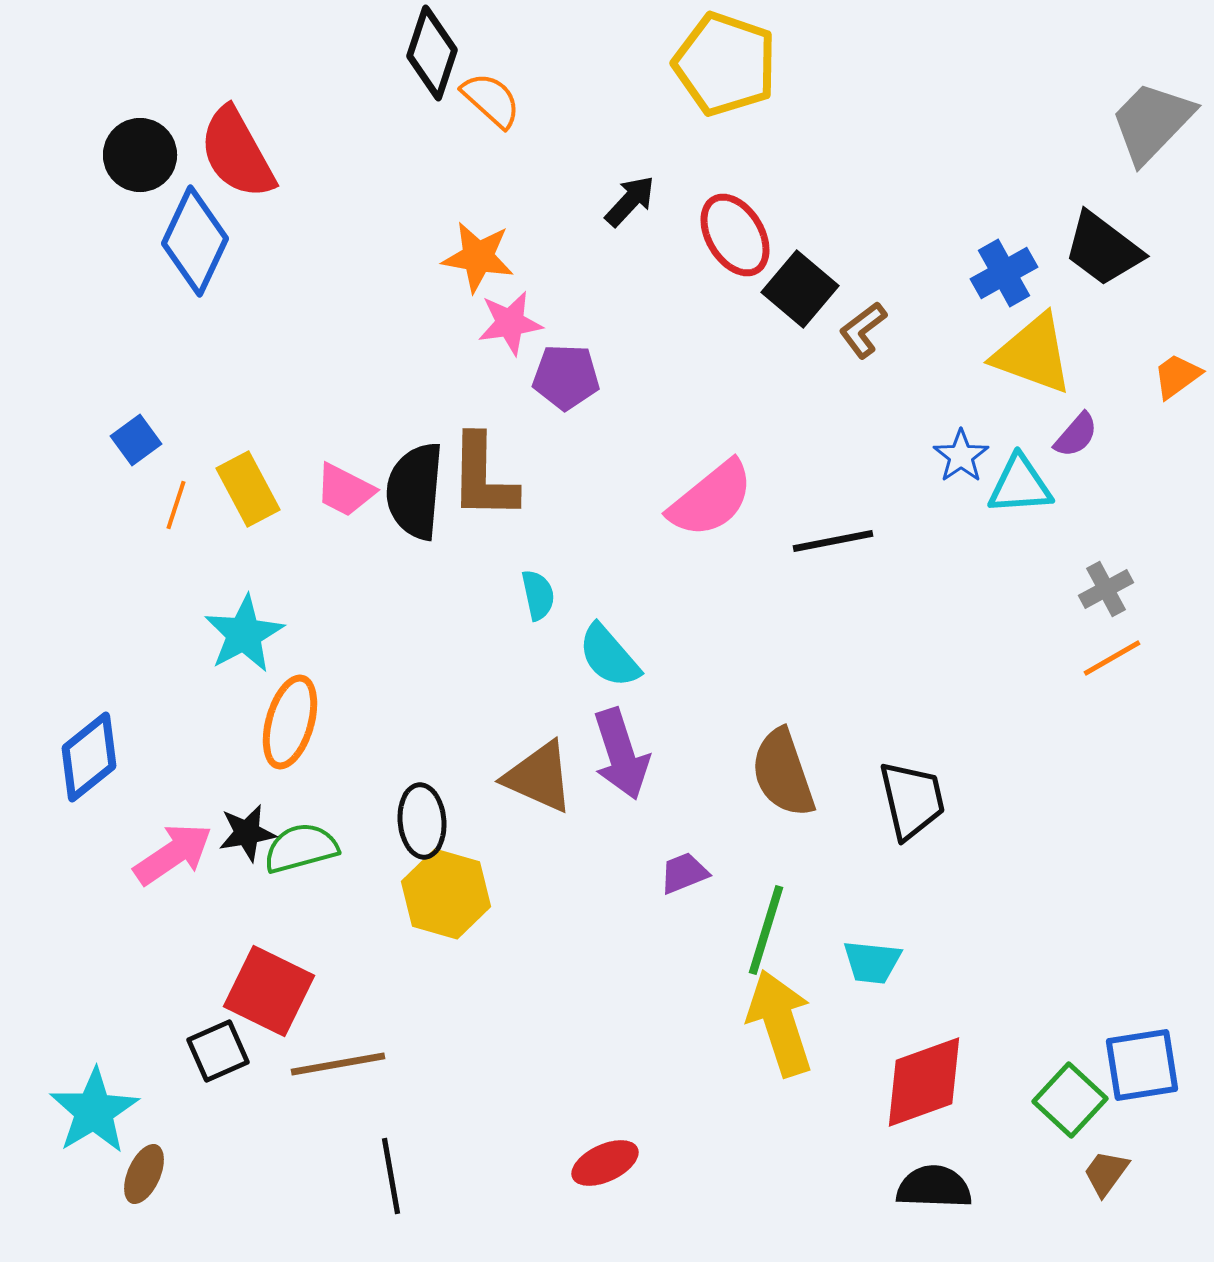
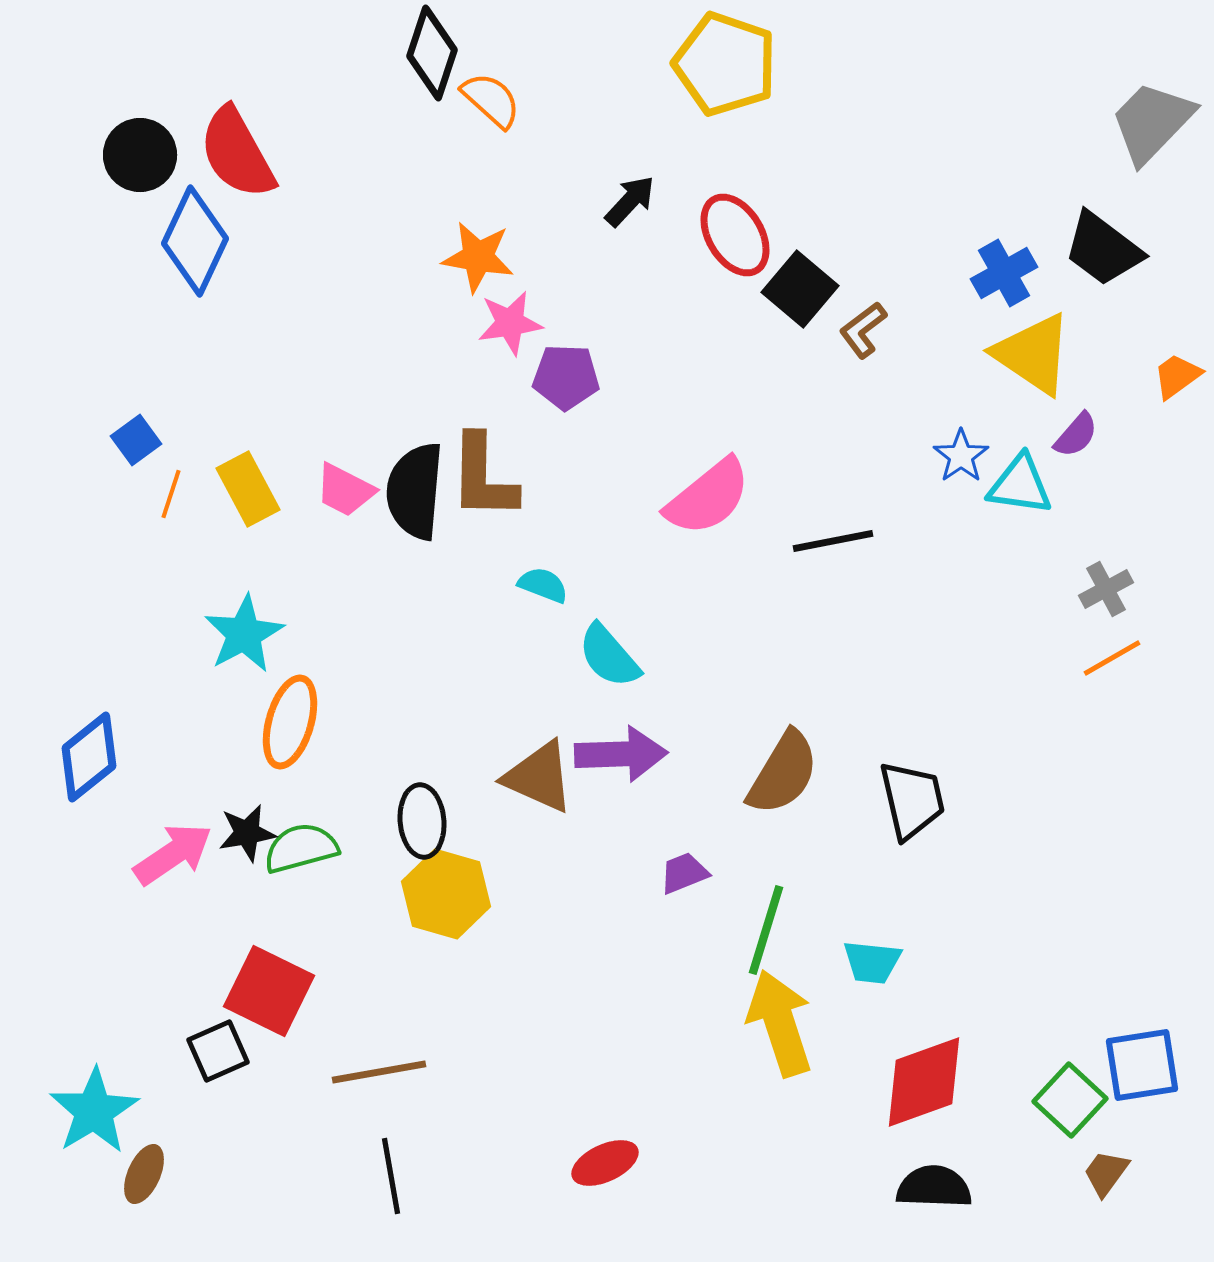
yellow triangle at (1033, 354): rotated 14 degrees clockwise
cyan triangle at (1020, 485): rotated 12 degrees clockwise
pink semicircle at (711, 499): moved 3 px left, 2 px up
orange line at (176, 505): moved 5 px left, 11 px up
cyan semicircle at (538, 595): moved 5 px right, 10 px up; rotated 57 degrees counterclockwise
purple arrow at (621, 754): rotated 74 degrees counterclockwise
brown semicircle at (783, 773): rotated 130 degrees counterclockwise
brown line at (338, 1064): moved 41 px right, 8 px down
